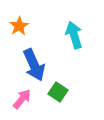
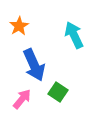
cyan arrow: rotated 8 degrees counterclockwise
